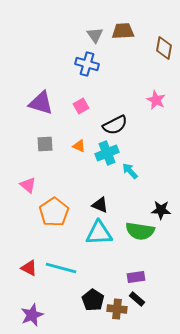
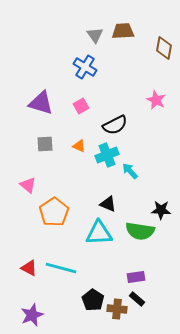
blue cross: moved 2 px left, 3 px down; rotated 15 degrees clockwise
cyan cross: moved 2 px down
black triangle: moved 8 px right, 1 px up
